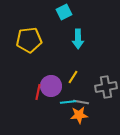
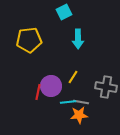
gray cross: rotated 20 degrees clockwise
